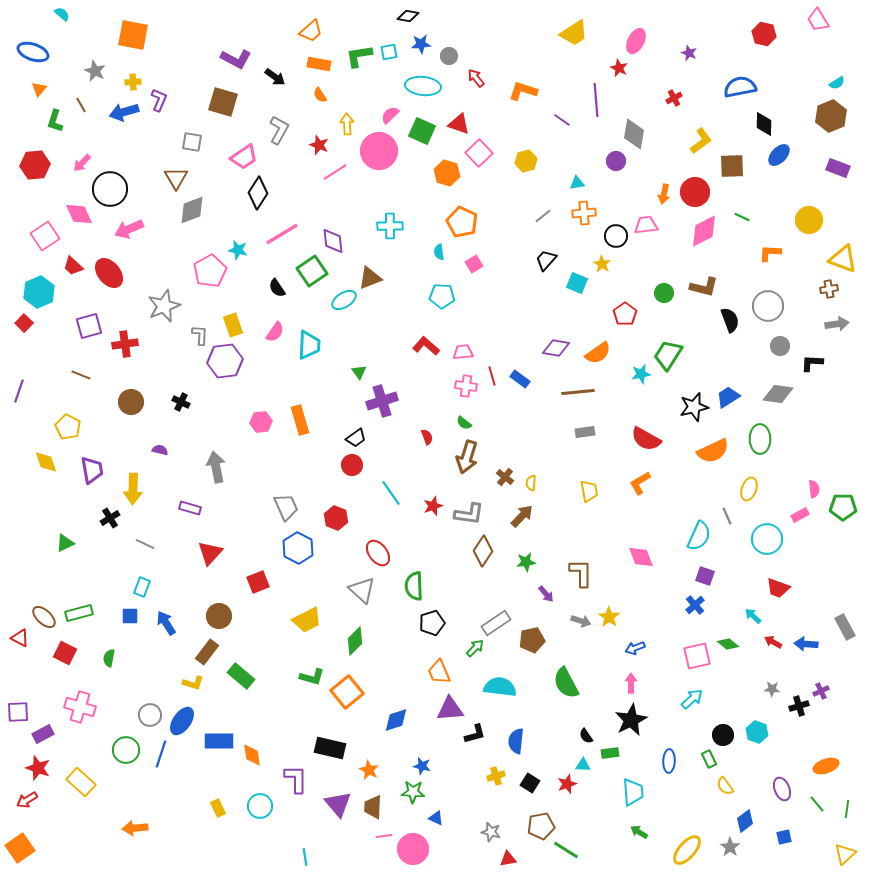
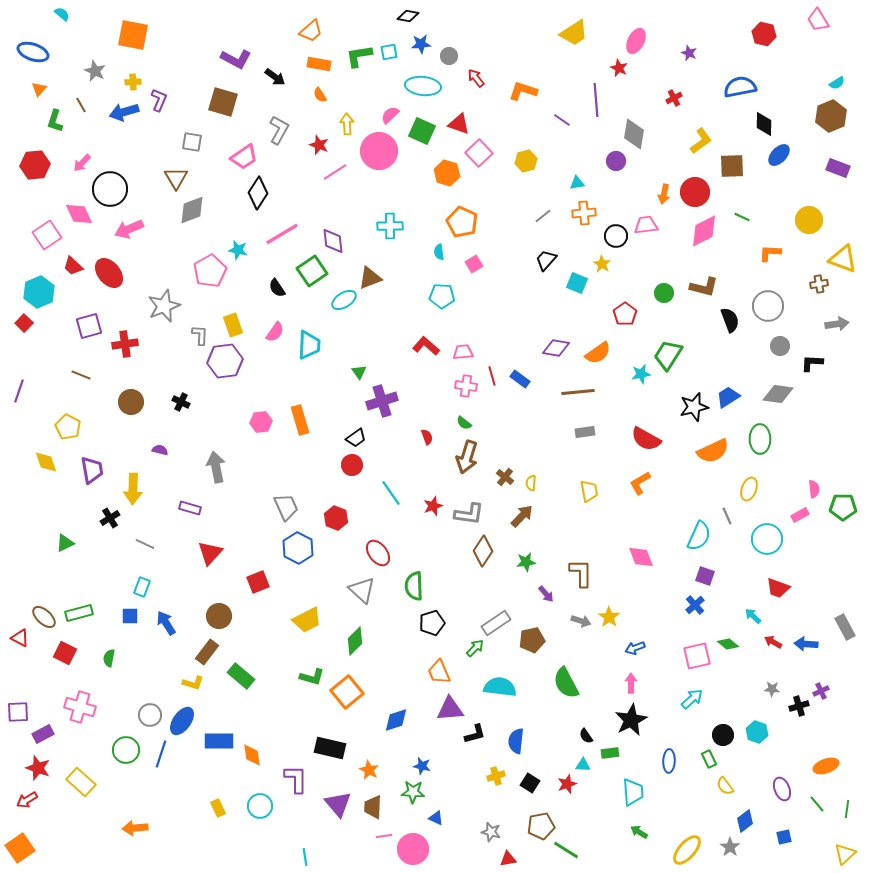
pink square at (45, 236): moved 2 px right, 1 px up
brown cross at (829, 289): moved 10 px left, 5 px up
